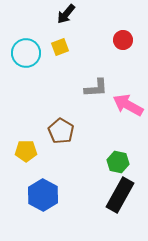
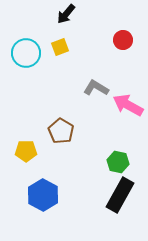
gray L-shape: rotated 145 degrees counterclockwise
